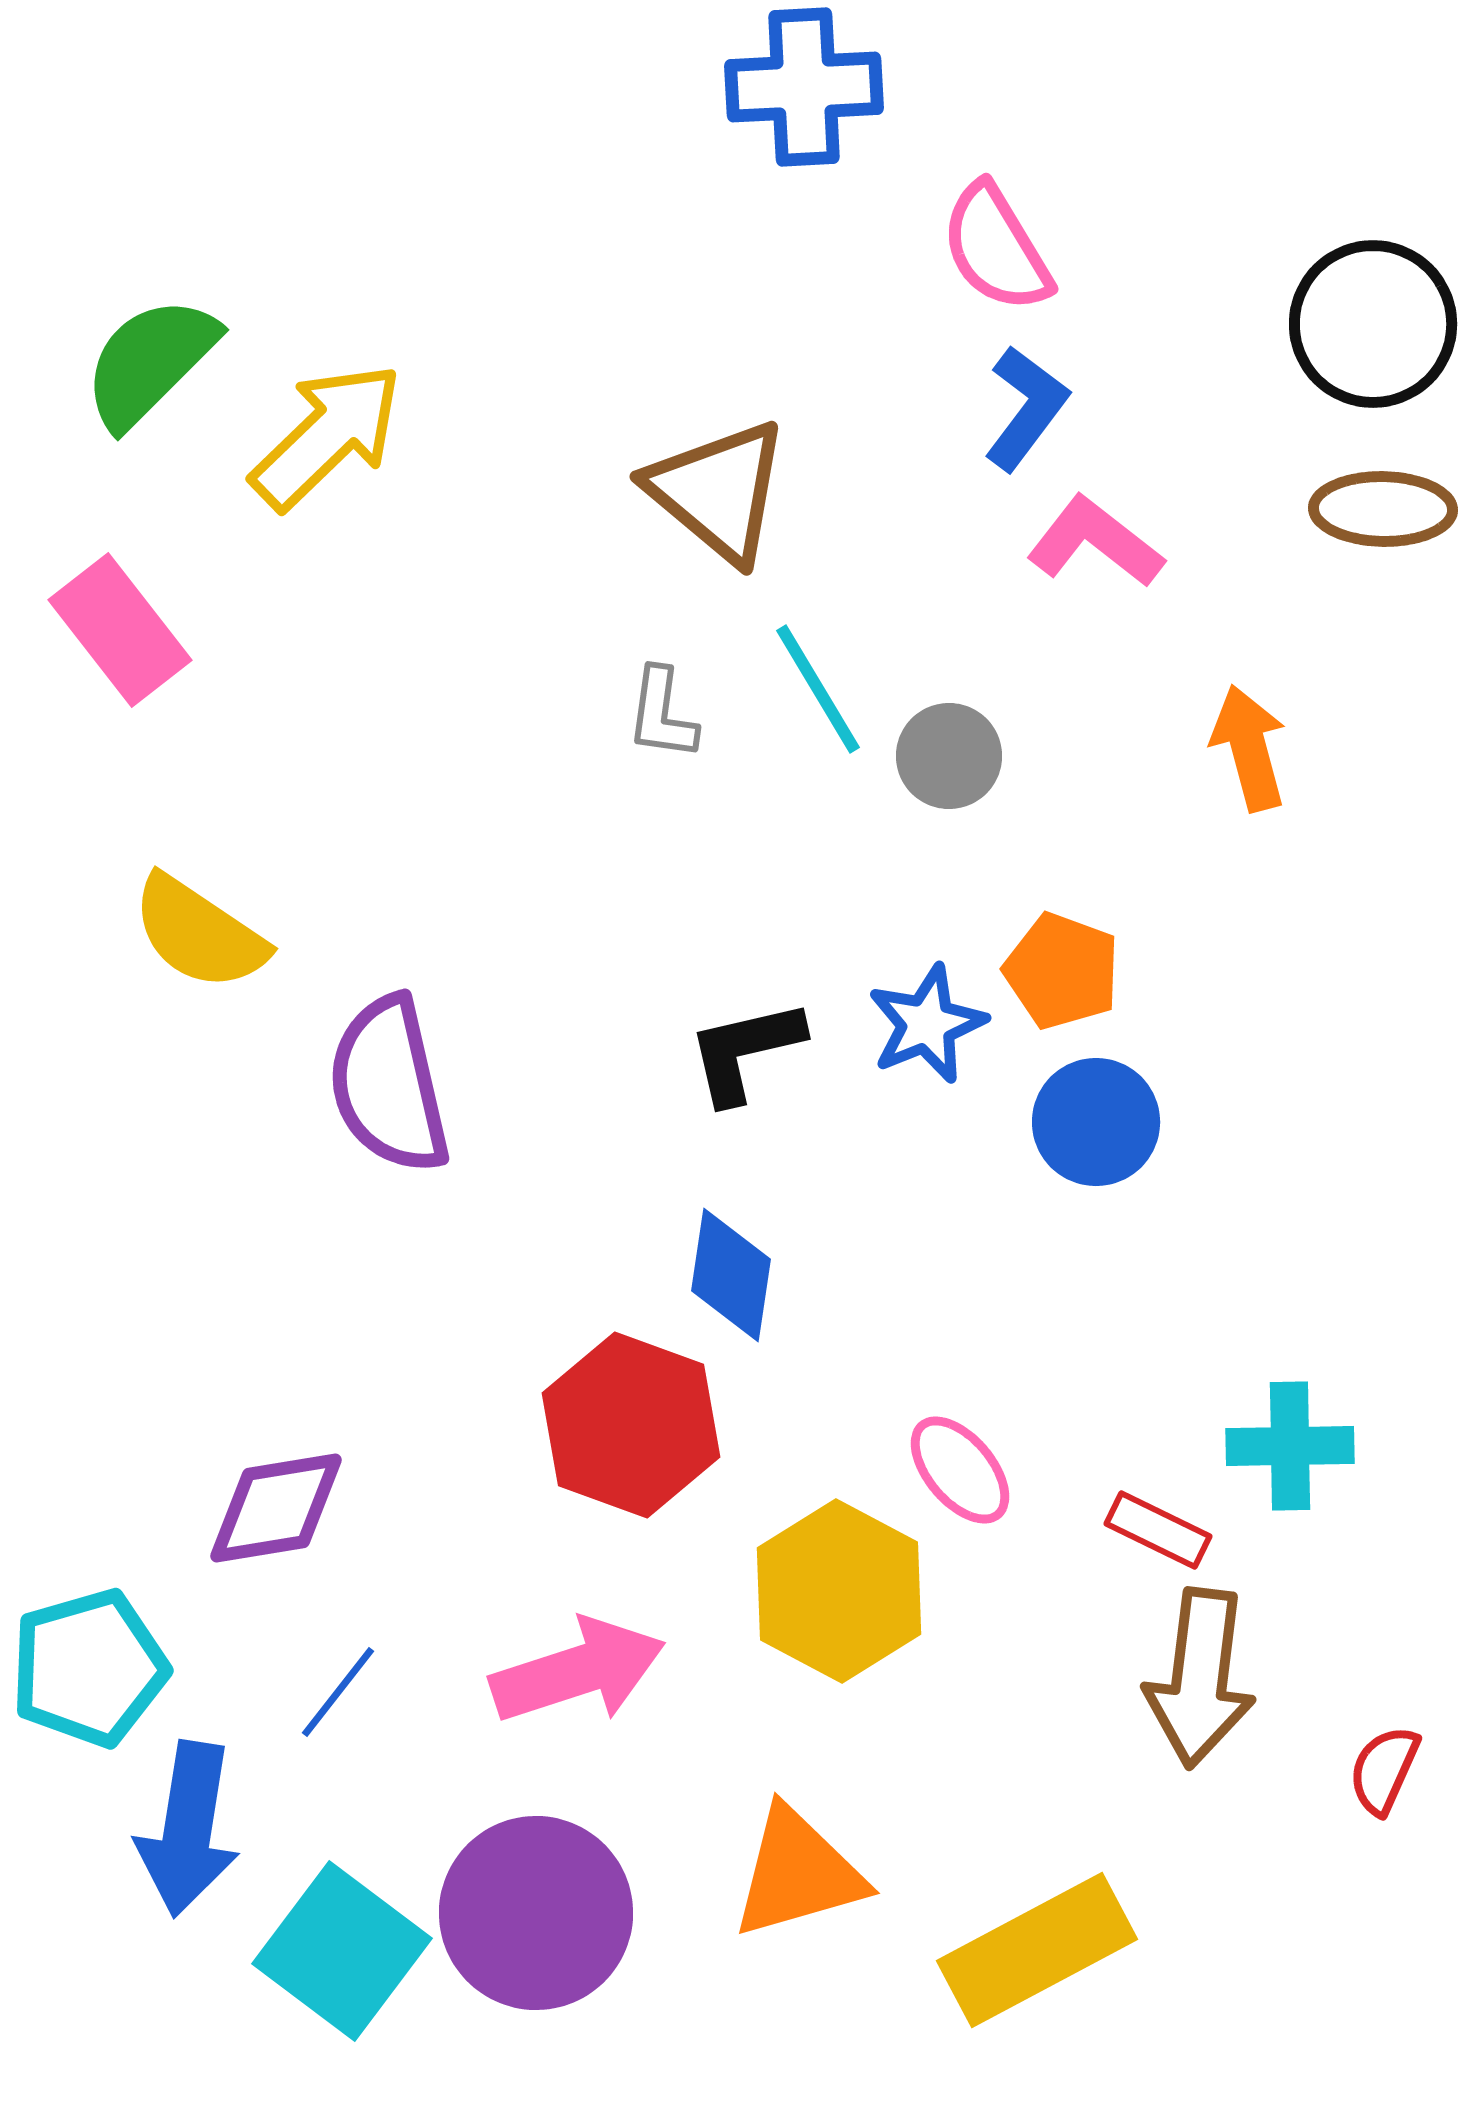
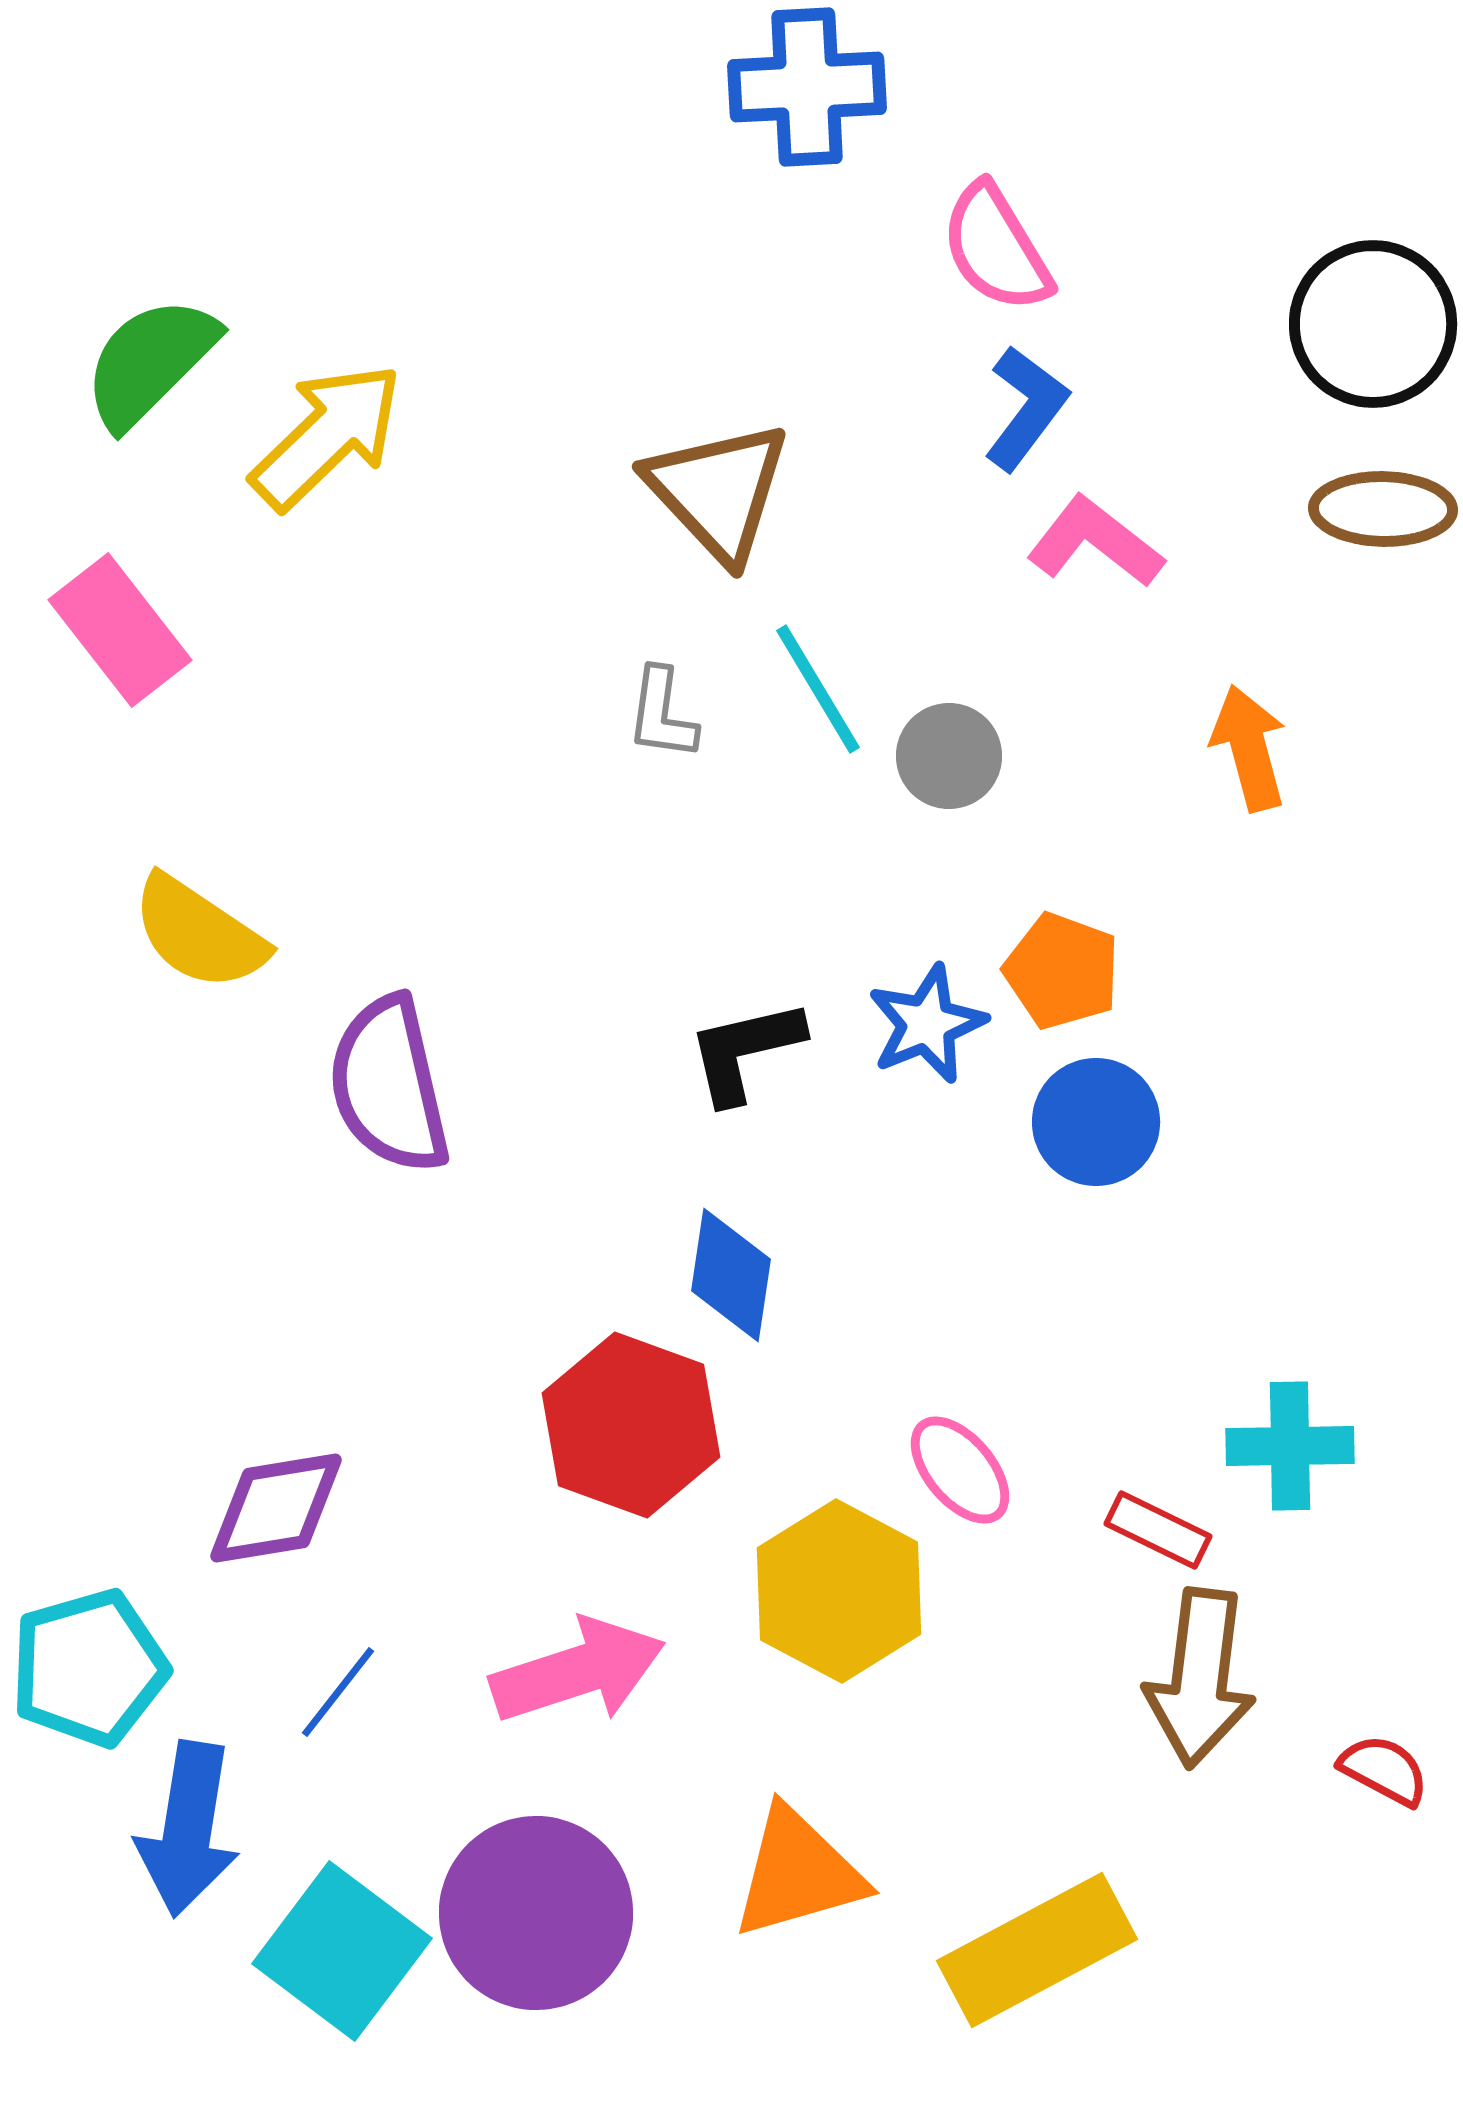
blue cross: moved 3 px right
brown triangle: rotated 7 degrees clockwise
red semicircle: rotated 94 degrees clockwise
